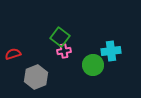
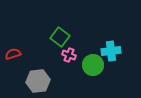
pink cross: moved 5 px right, 4 px down; rotated 32 degrees clockwise
gray hexagon: moved 2 px right, 4 px down; rotated 15 degrees clockwise
